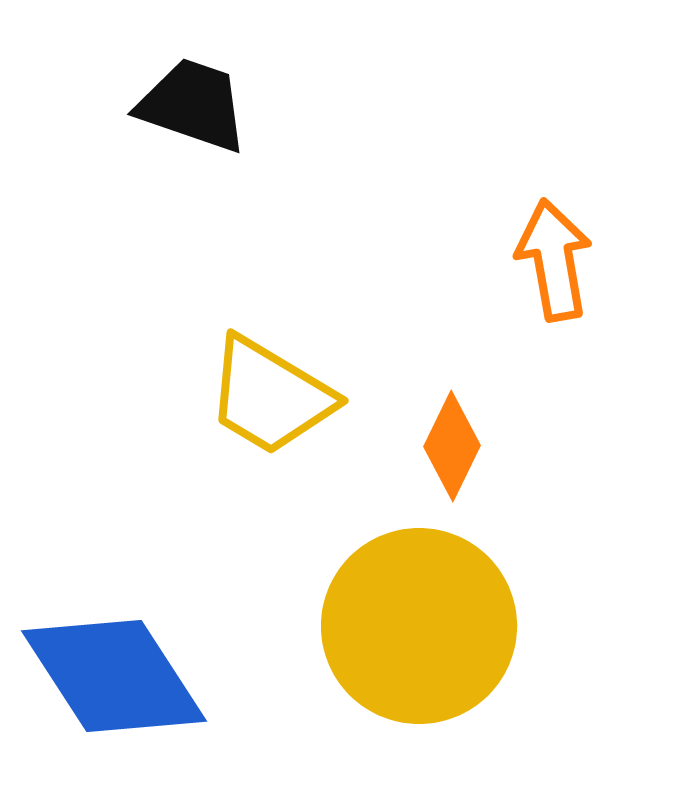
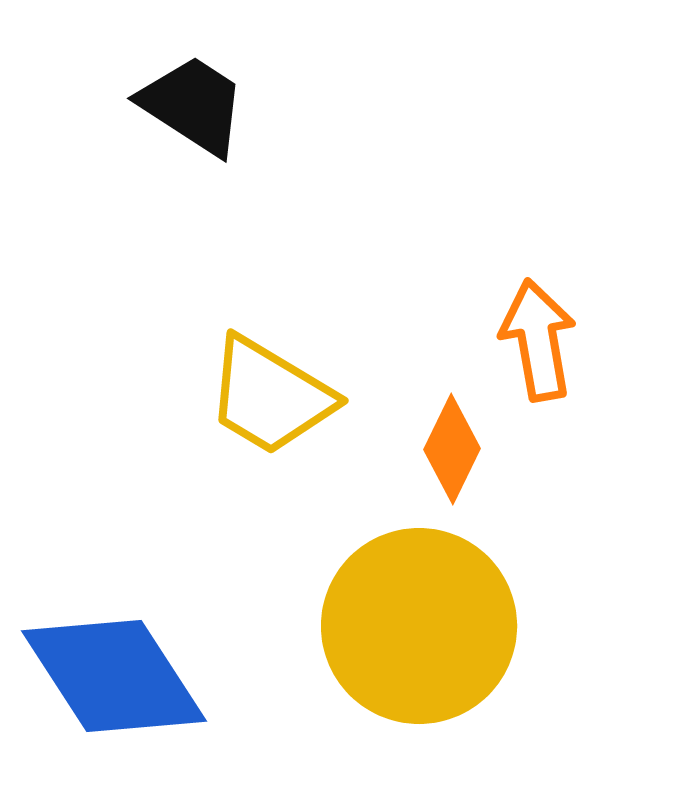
black trapezoid: rotated 14 degrees clockwise
orange arrow: moved 16 px left, 80 px down
orange diamond: moved 3 px down
